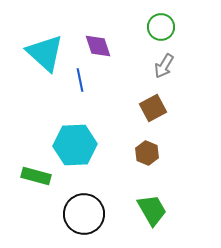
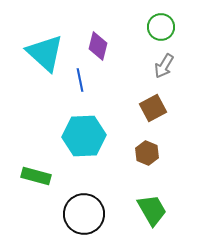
purple diamond: rotated 32 degrees clockwise
cyan hexagon: moved 9 px right, 9 px up
